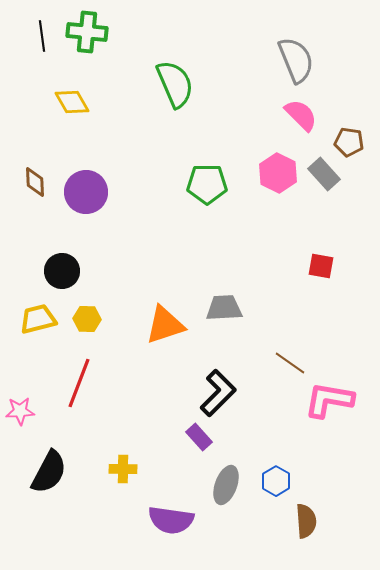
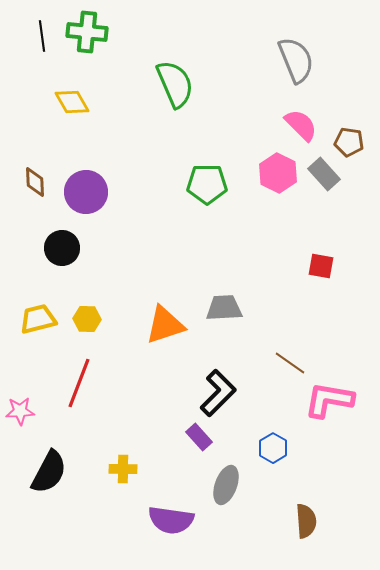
pink semicircle: moved 10 px down
black circle: moved 23 px up
blue hexagon: moved 3 px left, 33 px up
